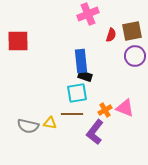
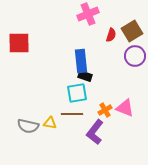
brown square: rotated 20 degrees counterclockwise
red square: moved 1 px right, 2 px down
